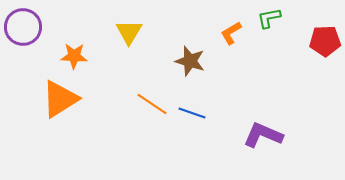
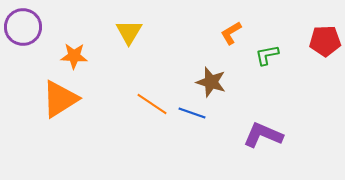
green L-shape: moved 2 px left, 37 px down
brown star: moved 21 px right, 21 px down
